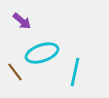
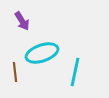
purple arrow: rotated 18 degrees clockwise
brown line: rotated 30 degrees clockwise
